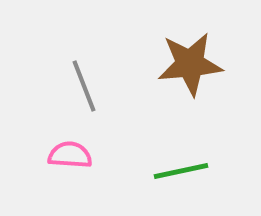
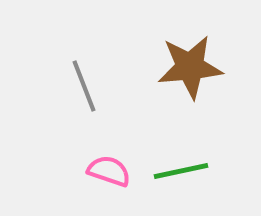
brown star: moved 3 px down
pink semicircle: moved 39 px right, 16 px down; rotated 15 degrees clockwise
